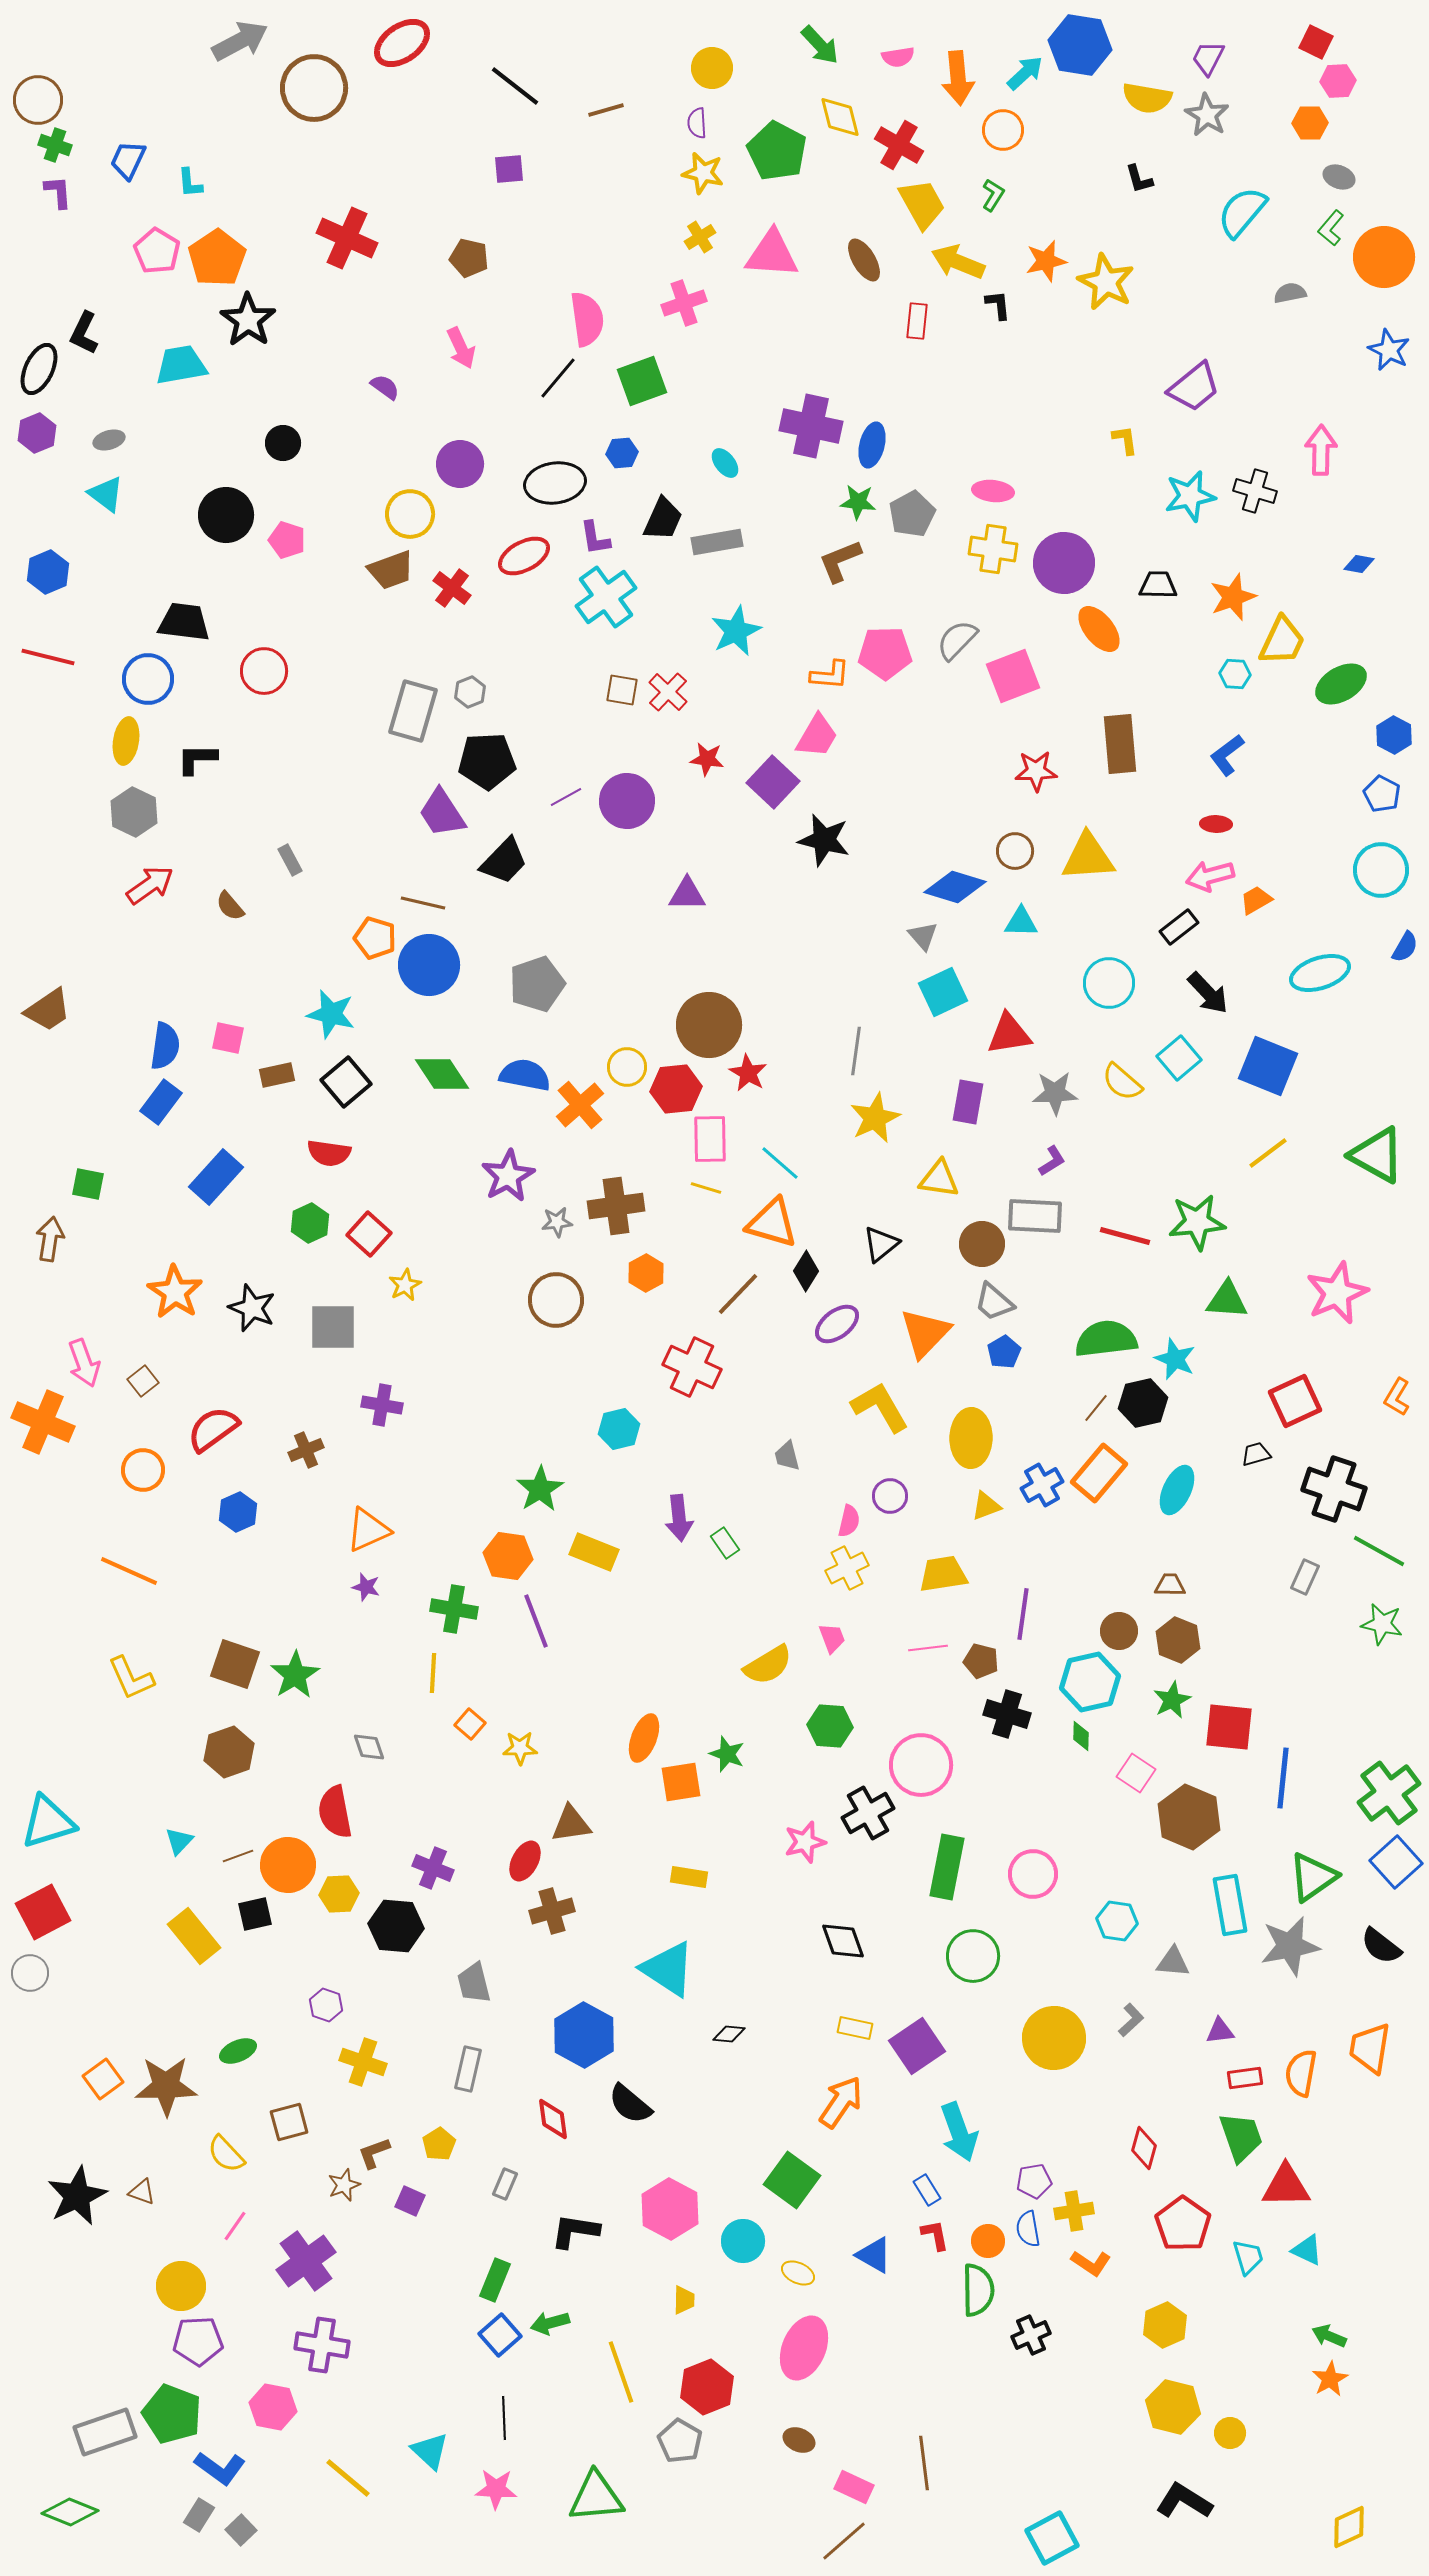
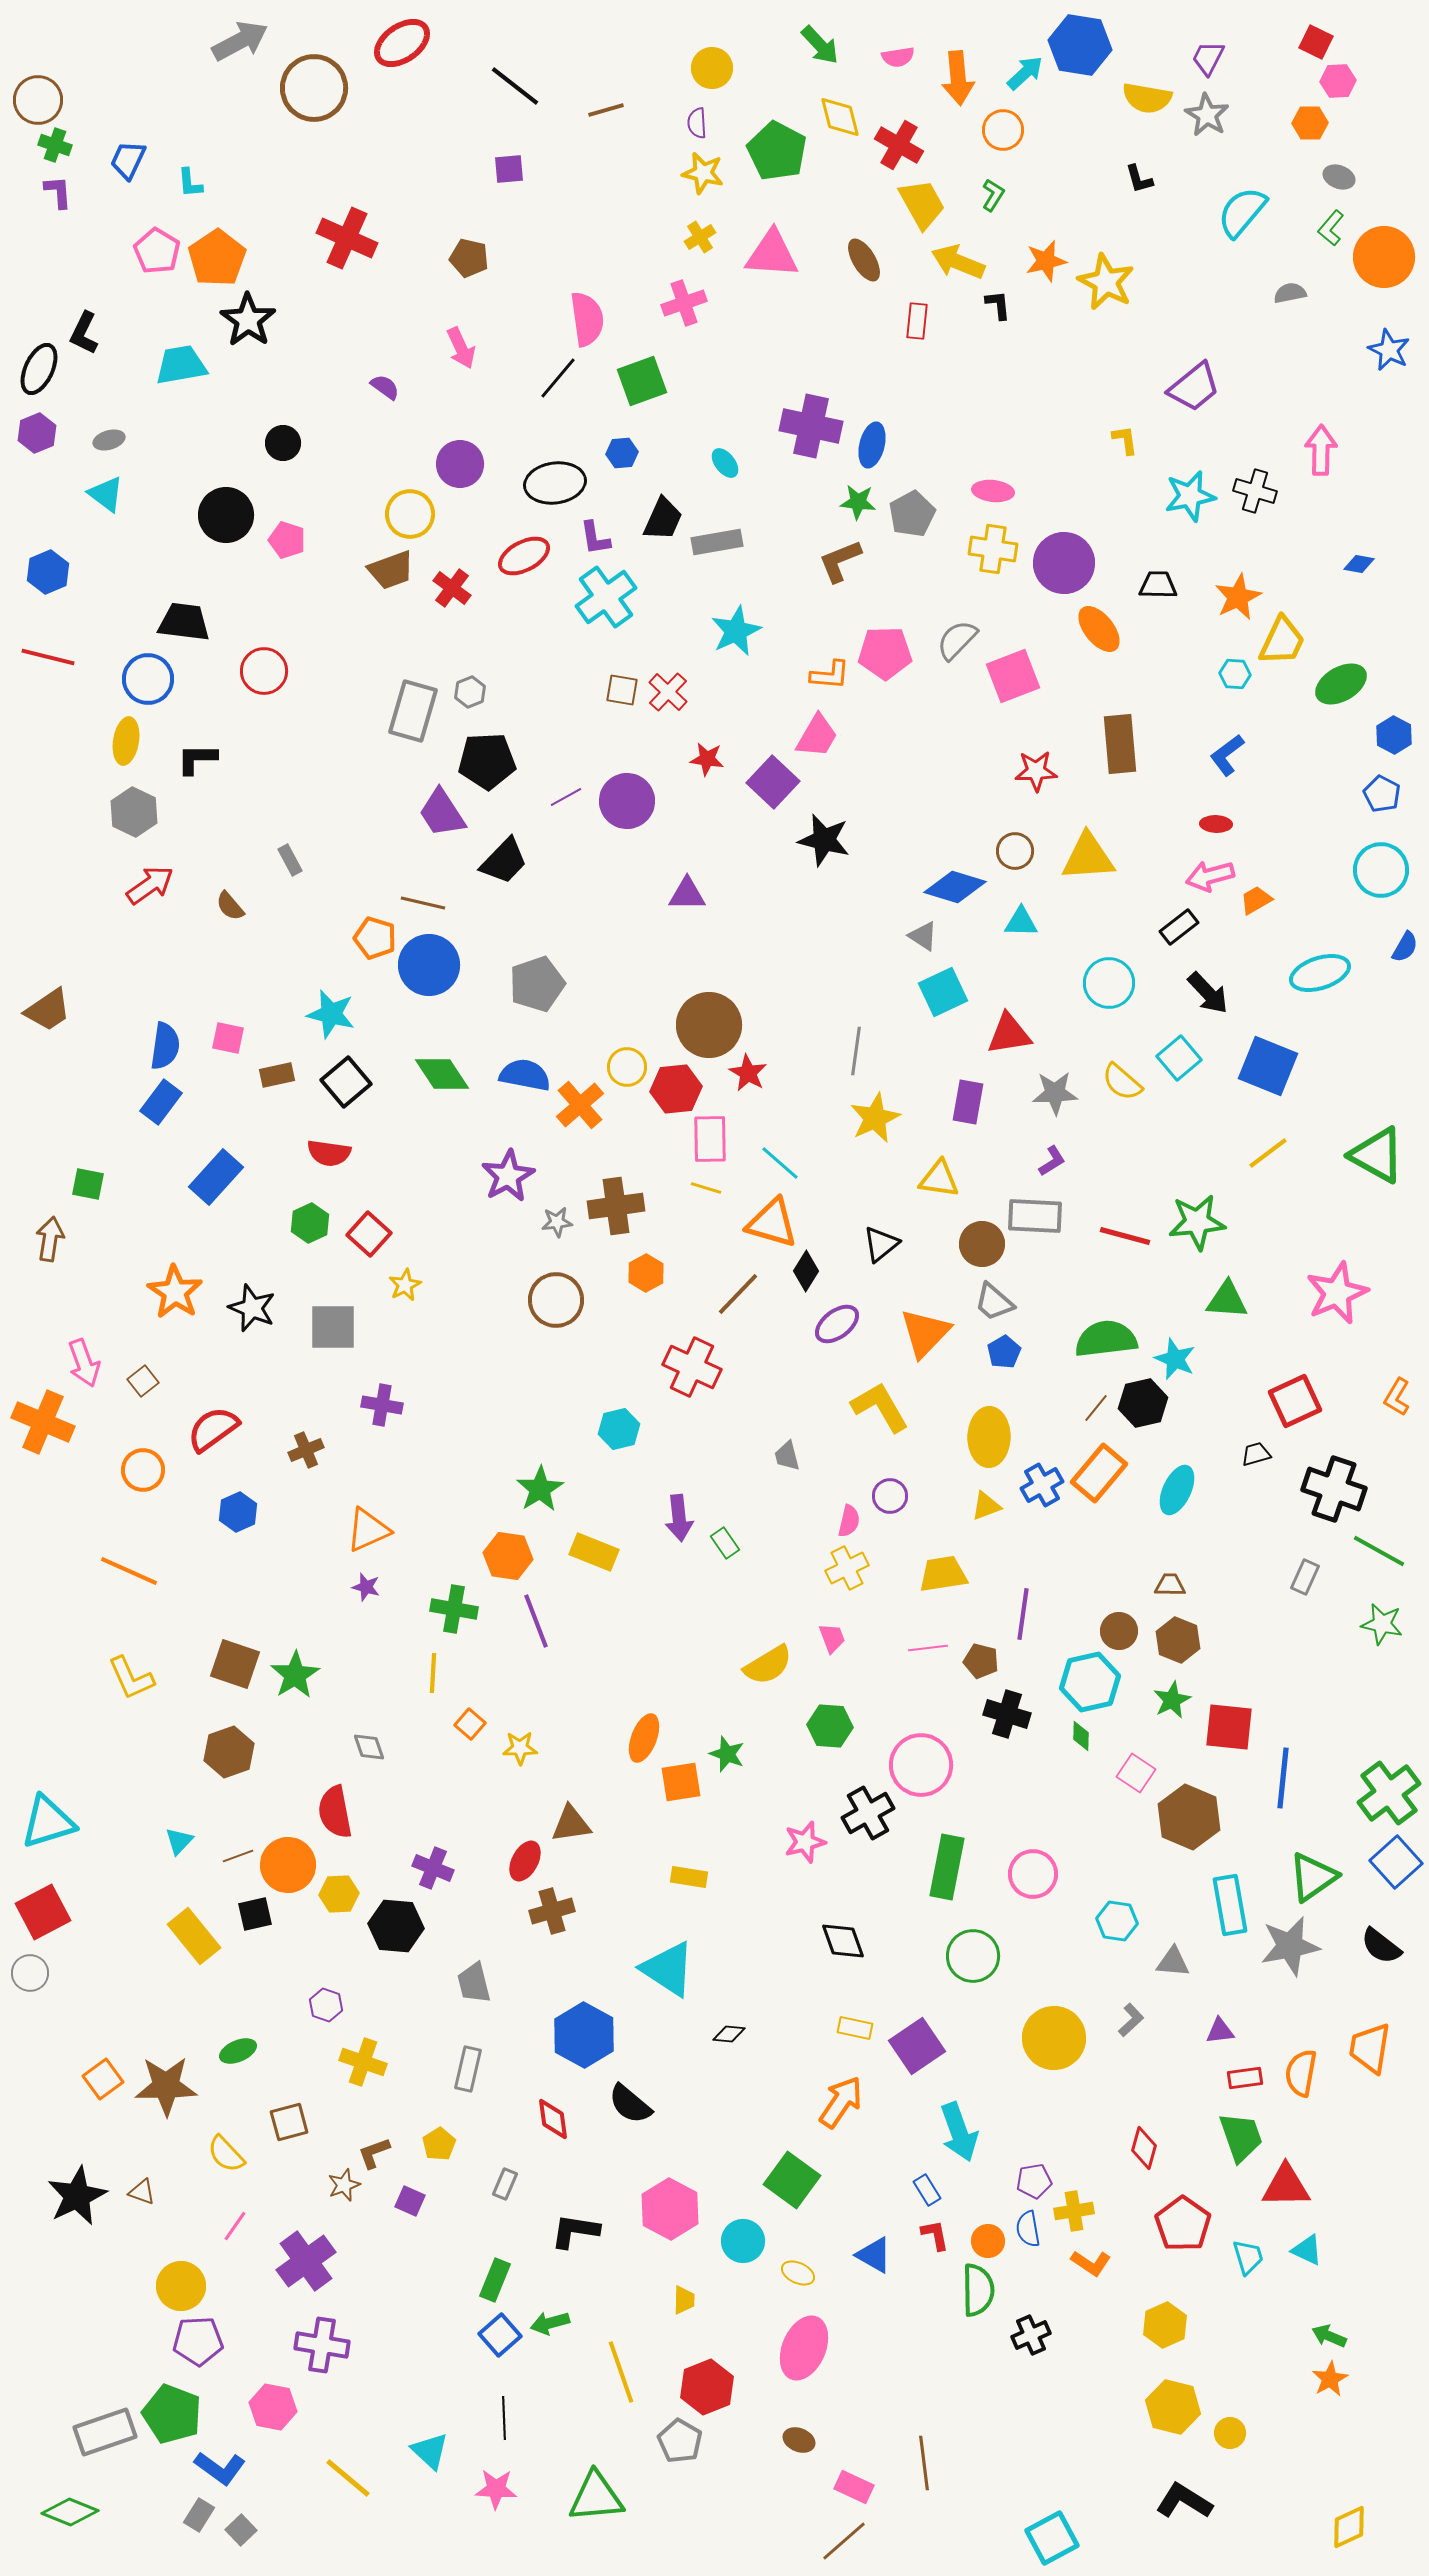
orange star at (1233, 597): moved 5 px right; rotated 6 degrees counterclockwise
gray triangle at (923, 936): rotated 16 degrees counterclockwise
yellow ellipse at (971, 1438): moved 18 px right, 1 px up
